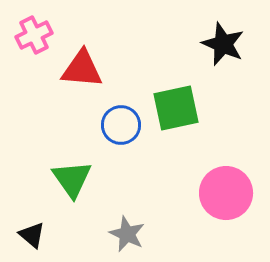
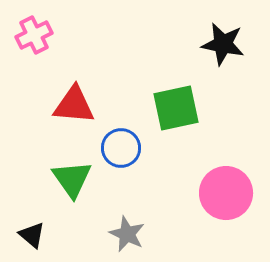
black star: rotated 12 degrees counterclockwise
red triangle: moved 8 px left, 36 px down
blue circle: moved 23 px down
